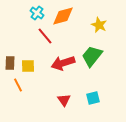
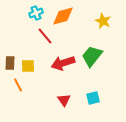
cyan cross: moved 1 px left; rotated 32 degrees clockwise
yellow star: moved 4 px right, 4 px up
